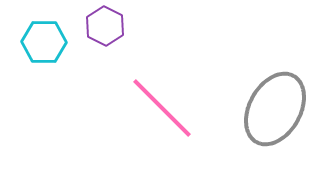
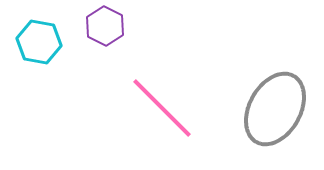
cyan hexagon: moved 5 px left; rotated 9 degrees clockwise
